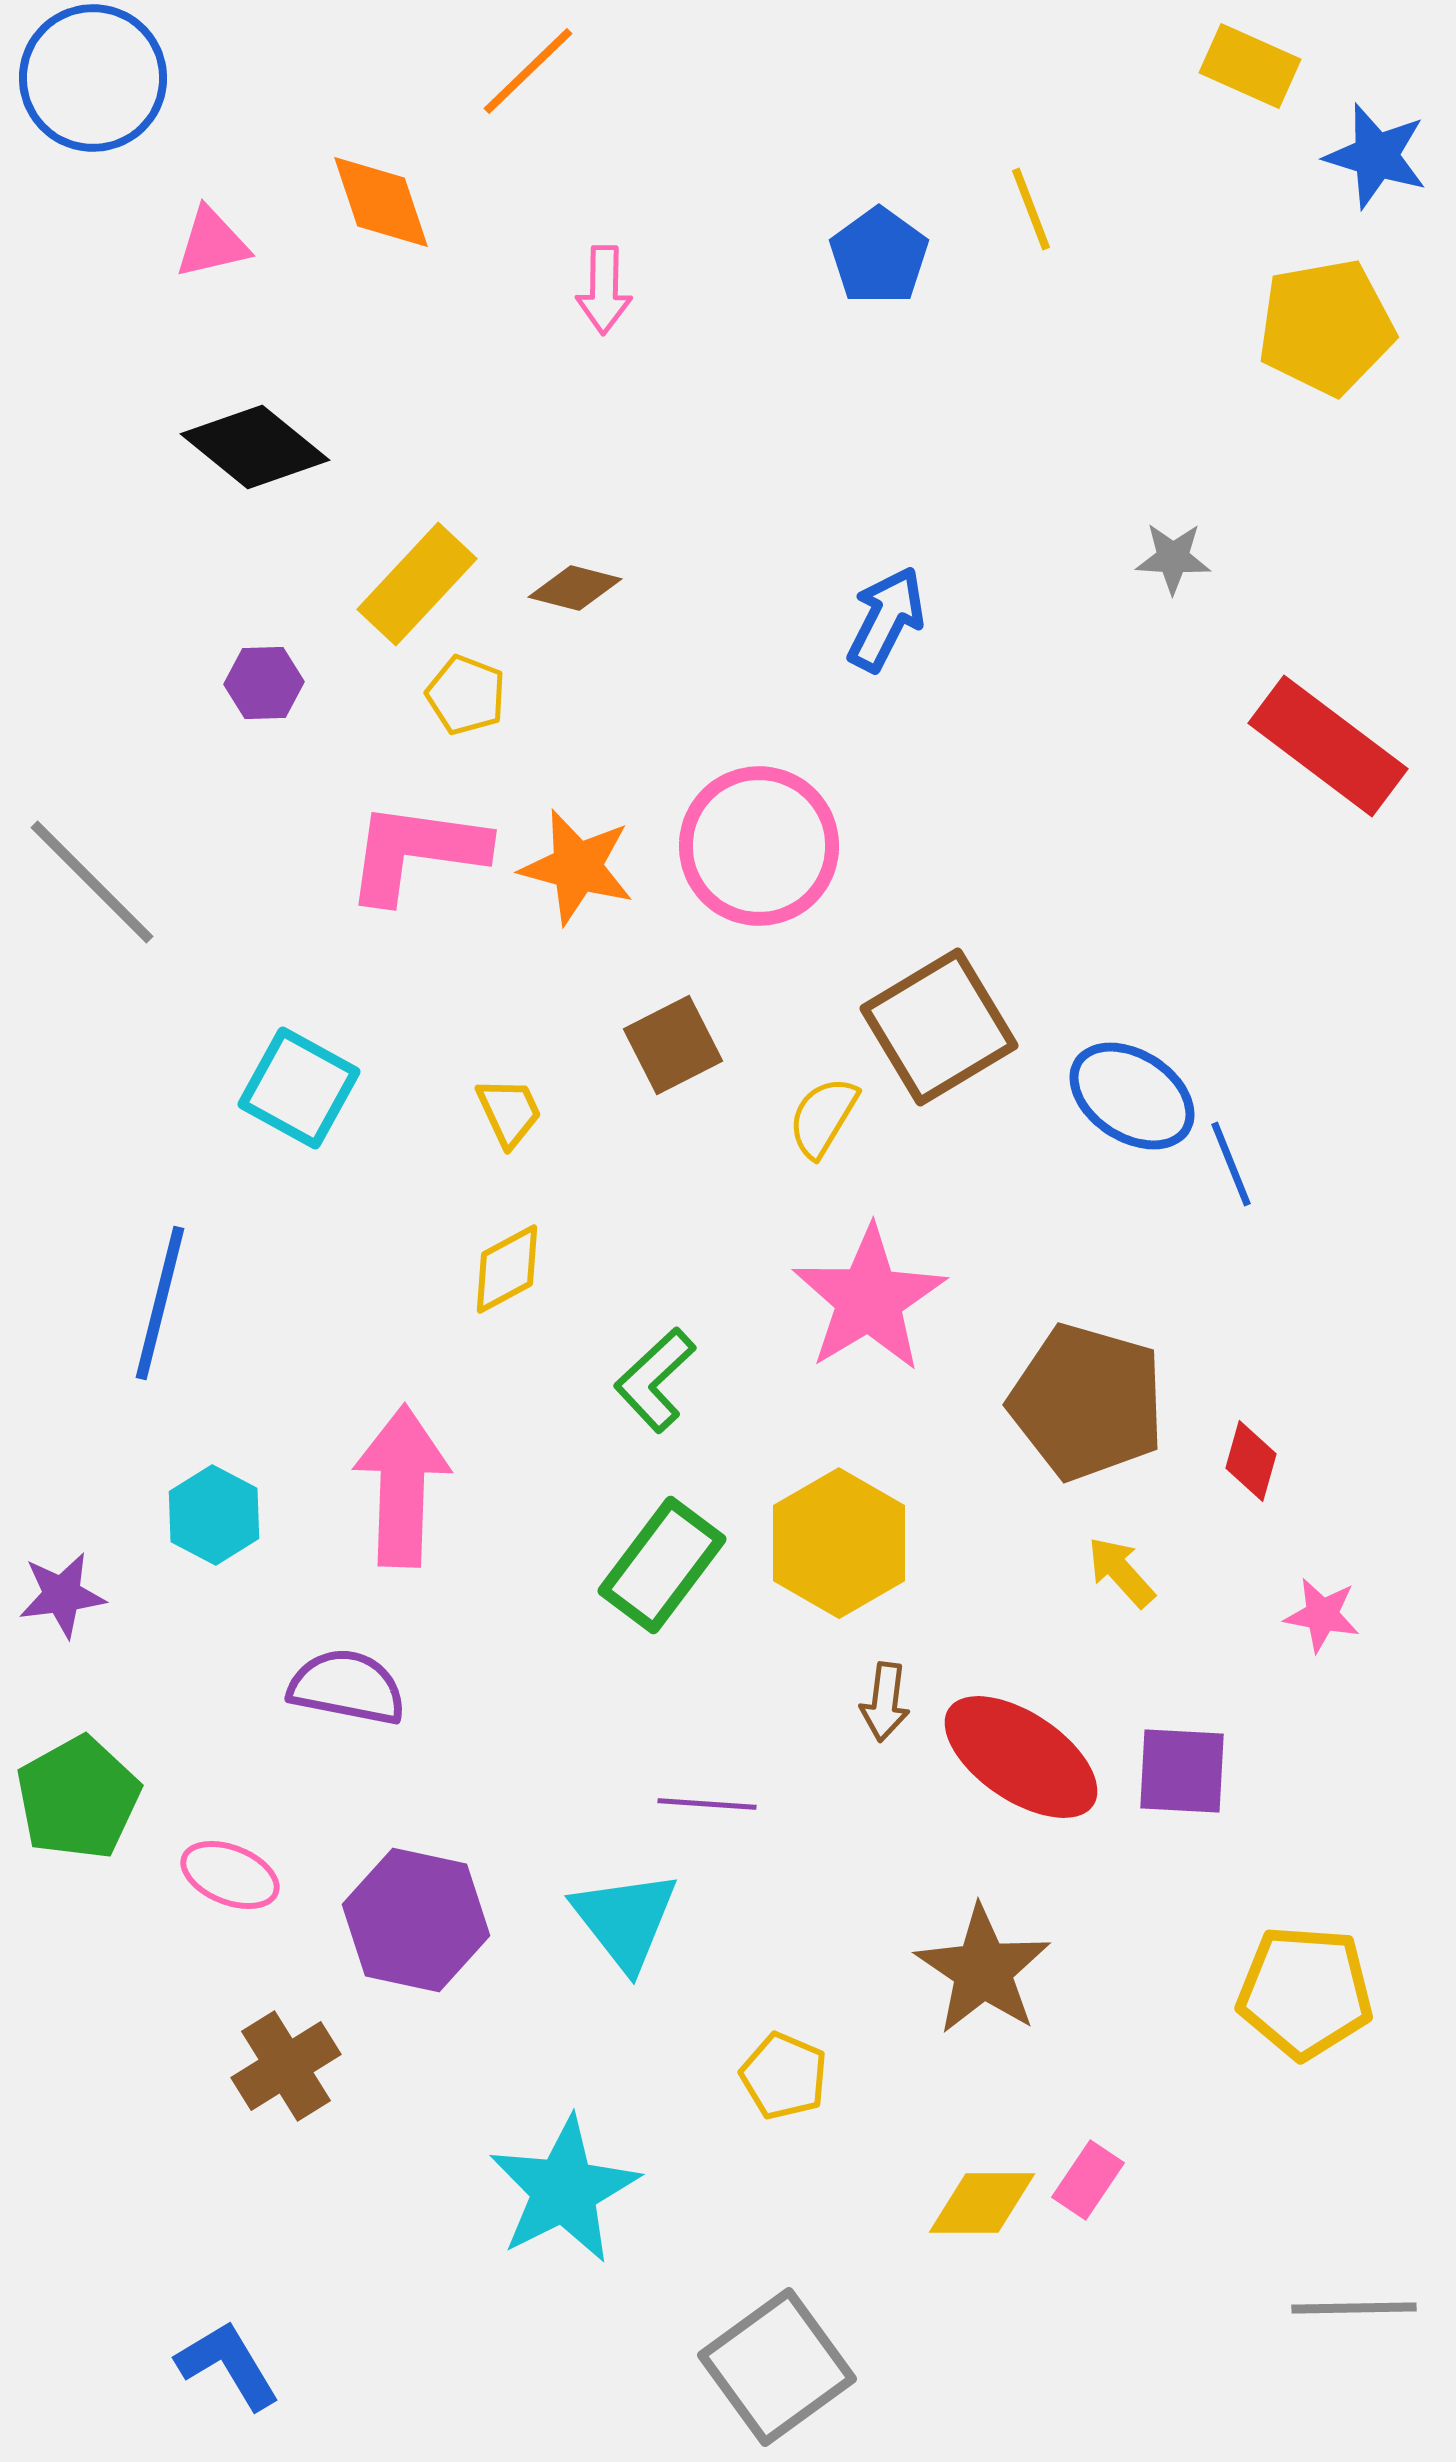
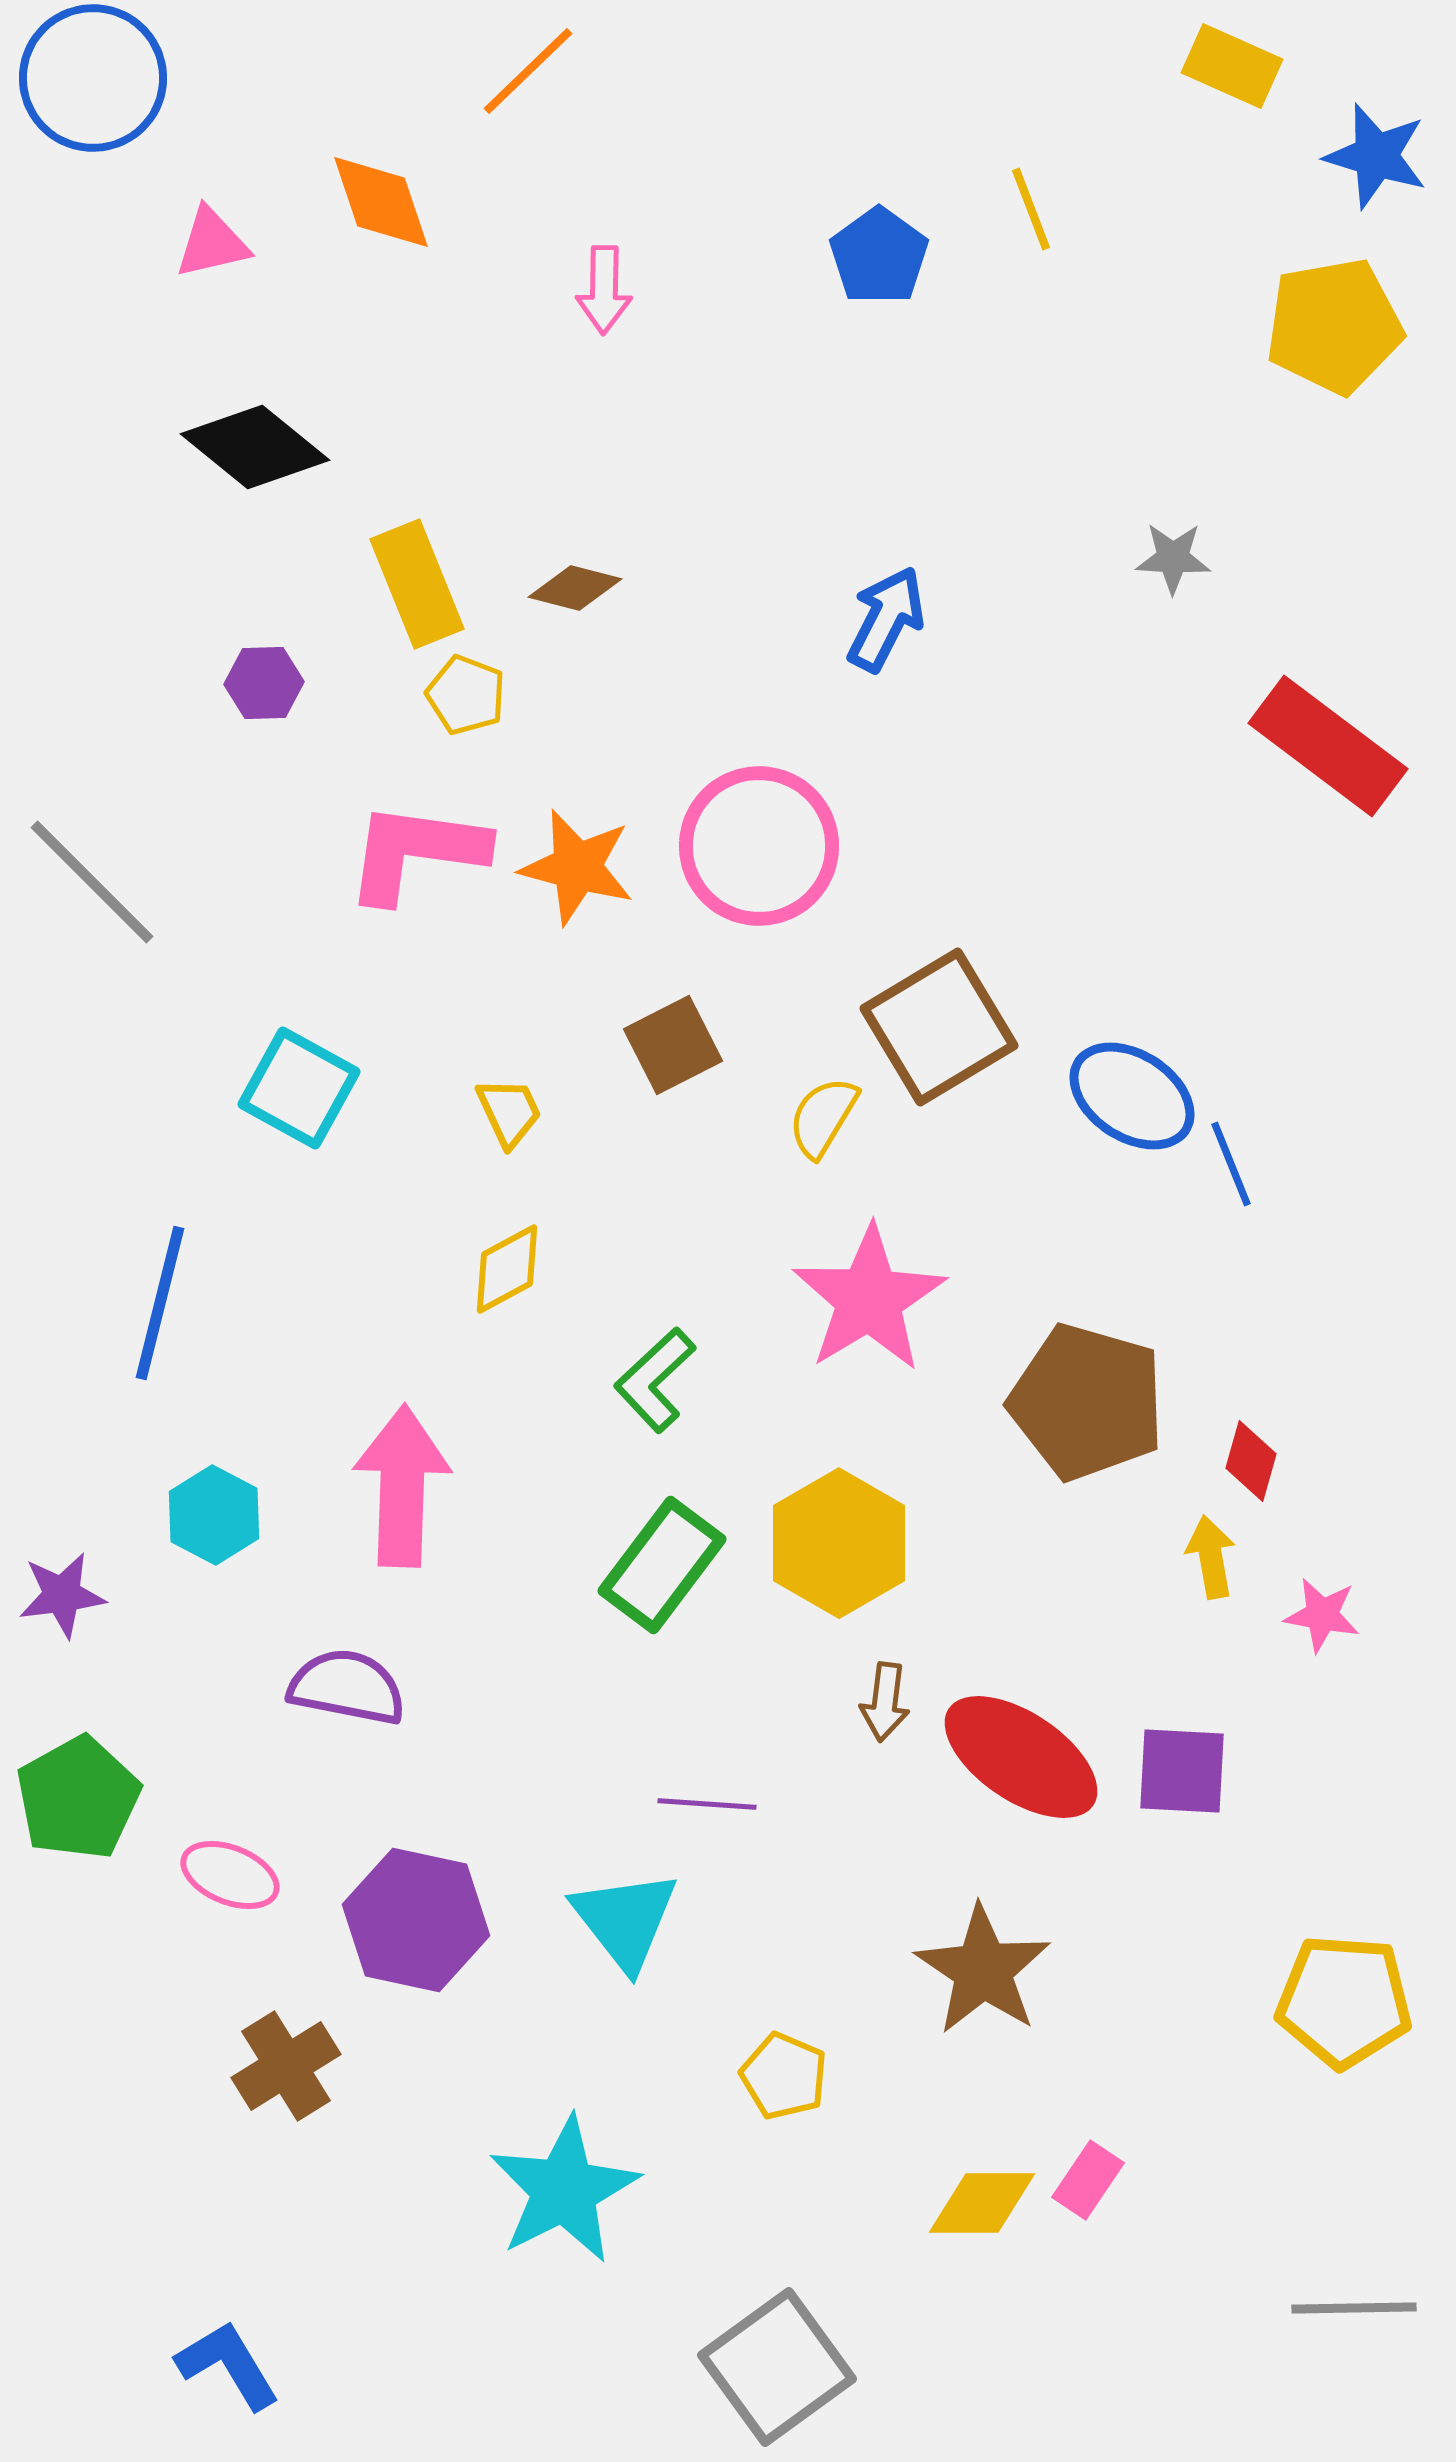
yellow rectangle at (1250, 66): moved 18 px left
yellow pentagon at (1326, 327): moved 8 px right, 1 px up
yellow rectangle at (417, 584): rotated 65 degrees counterclockwise
yellow arrow at (1121, 1572): moved 90 px right, 15 px up; rotated 32 degrees clockwise
yellow pentagon at (1305, 1992): moved 39 px right, 9 px down
